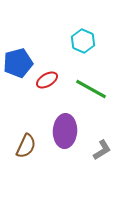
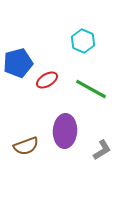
brown semicircle: rotated 45 degrees clockwise
